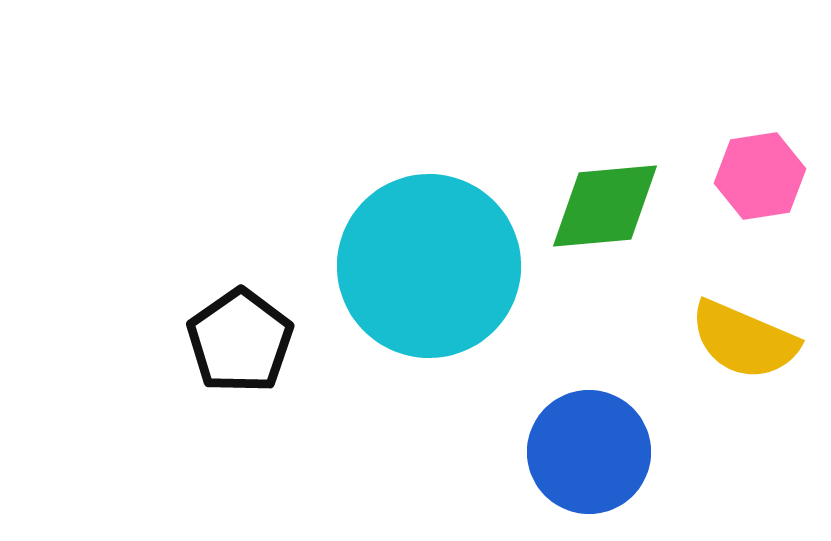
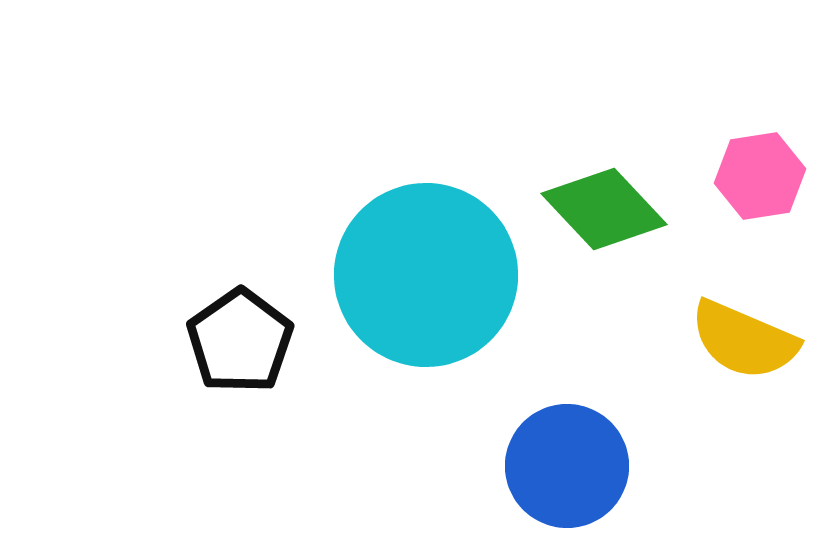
green diamond: moved 1 px left, 3 px down; rotated 52 degrees clockwise
cyan circle: moved 3 px left, 9 px down
blue circle: moved 22 px left, 14 px down
